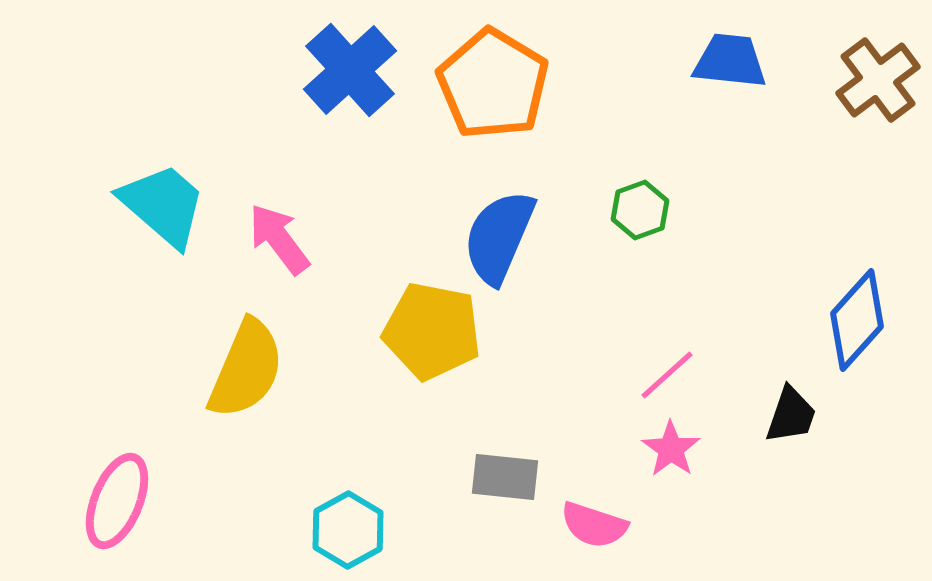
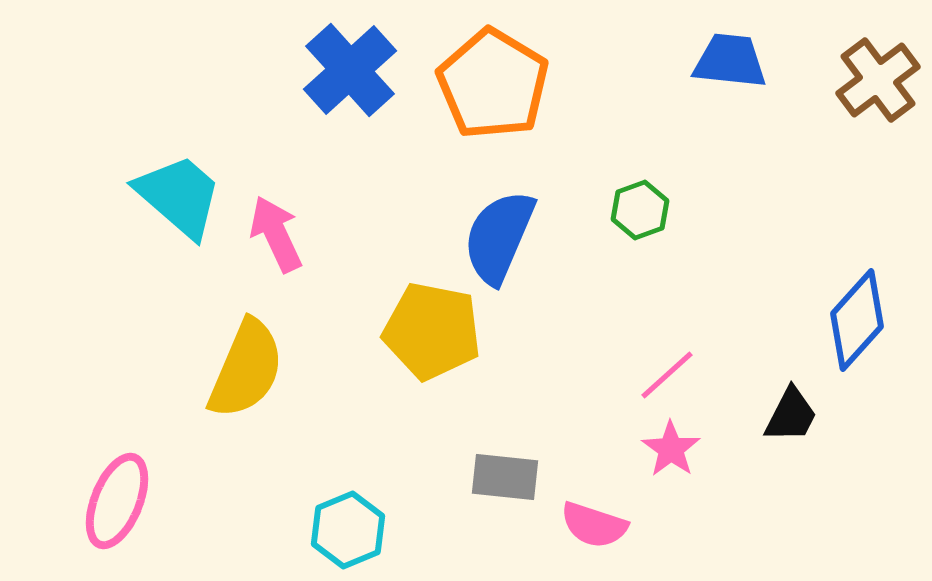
cyan trapezoid: moved 16 px right, 9 px up
pink arrow: moved 3 px left, 5 px up; rotated 12 degrees clockwise
black trapezoid: rotated 8 degrees clockwise
cyan hexagon: rotated 6 degrees clockwise
